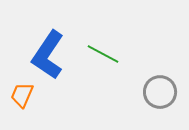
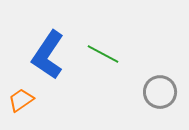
orange trapezoid: moved 1 px left, 5 px down; rotated 32 degrees clockwise
